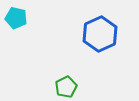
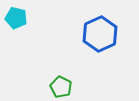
green pentagon: moved 5 px left; rotated 20 degrees counterclockwise
